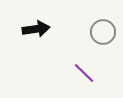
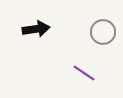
purple line: rotated 10 degrees counterclockwise
